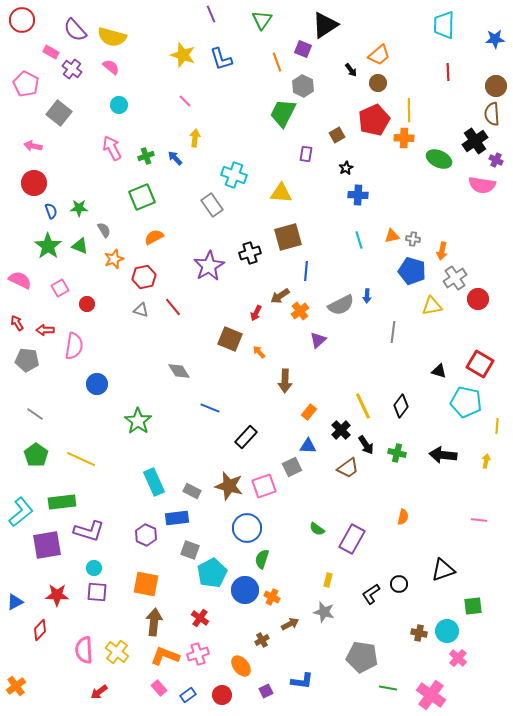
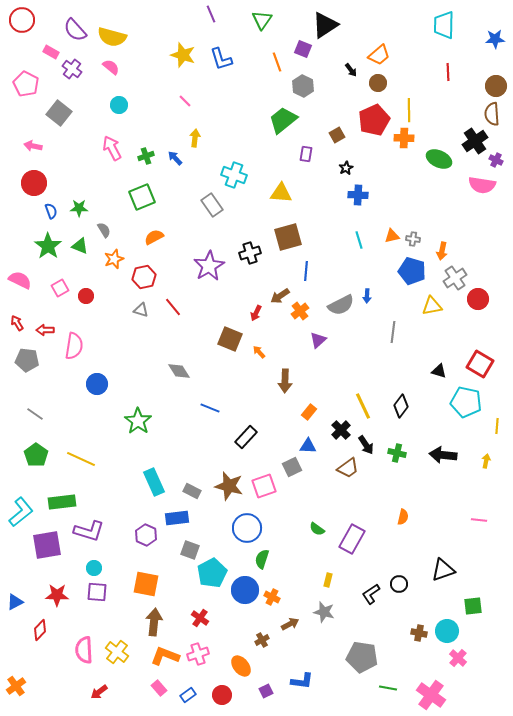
green trapezoid at (283, 113): moved 7 px down; rotated 24 degrees clockwise
red circle at (87, 304): moved 1 px left, 8 px up
